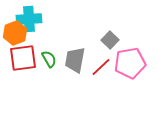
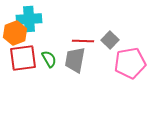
red line: moved 18 px left, 26 px up; rotated 45 degrees clockwise
